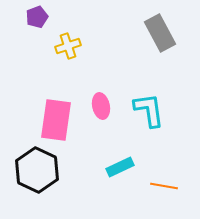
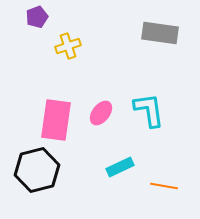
gray rectangle: rotated 54 degrees counterclockwise
pink ellipse: moved 7 px down; rotated 50 degrees clockwise
black hexagon: rotated 21 degrees clockwise
